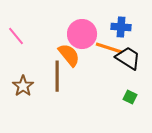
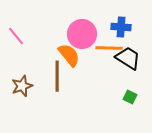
orange line: rotated 16 degrees counterclockwise
brown star: moved 1 px left; rotated 15 degrees clockwise
